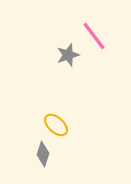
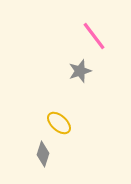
gray star: moved 12 px right, 16 px down
yellow ellipse: moved 3 px right, 2 px up
